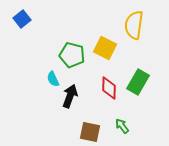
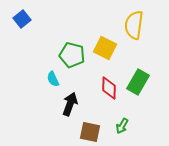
black arrow: moved 8 px down
green arrow: rotated 112 degrees counterclockwise
